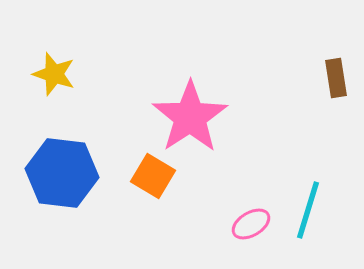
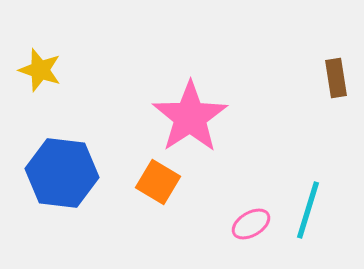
yellow star: moved 14 px left, 4 px up
orange square: moved 5 px right, 6 px down
